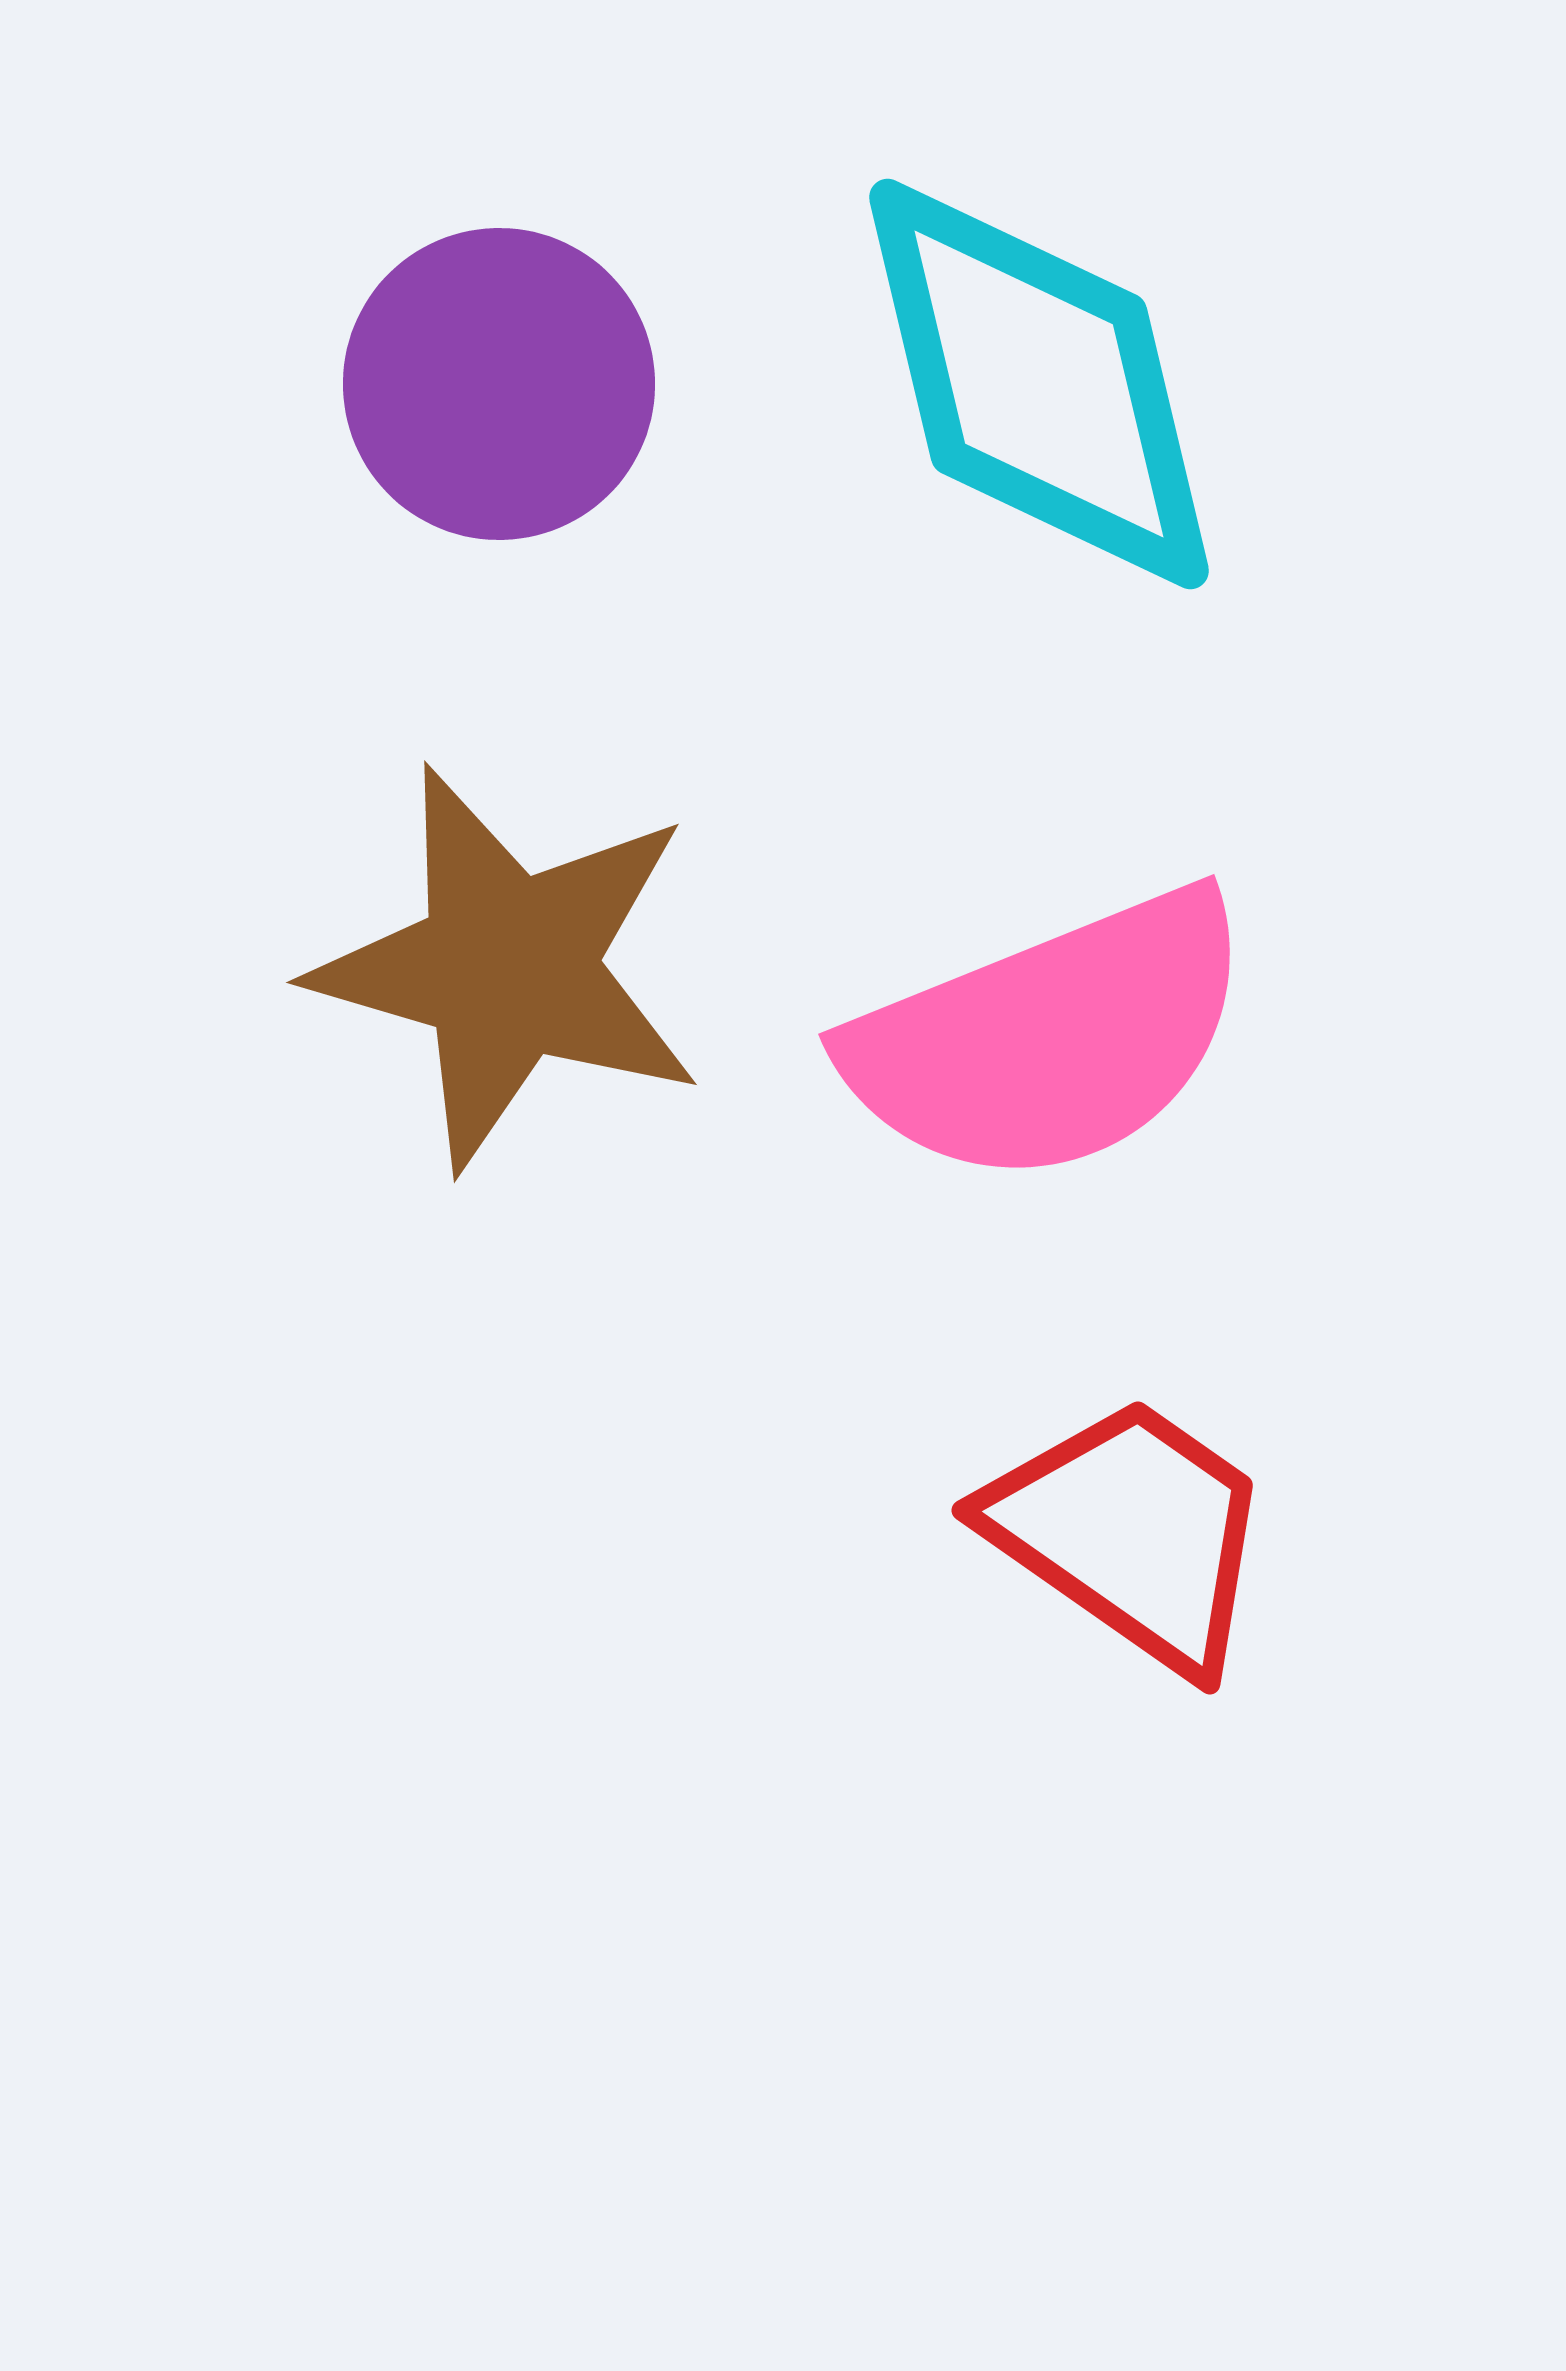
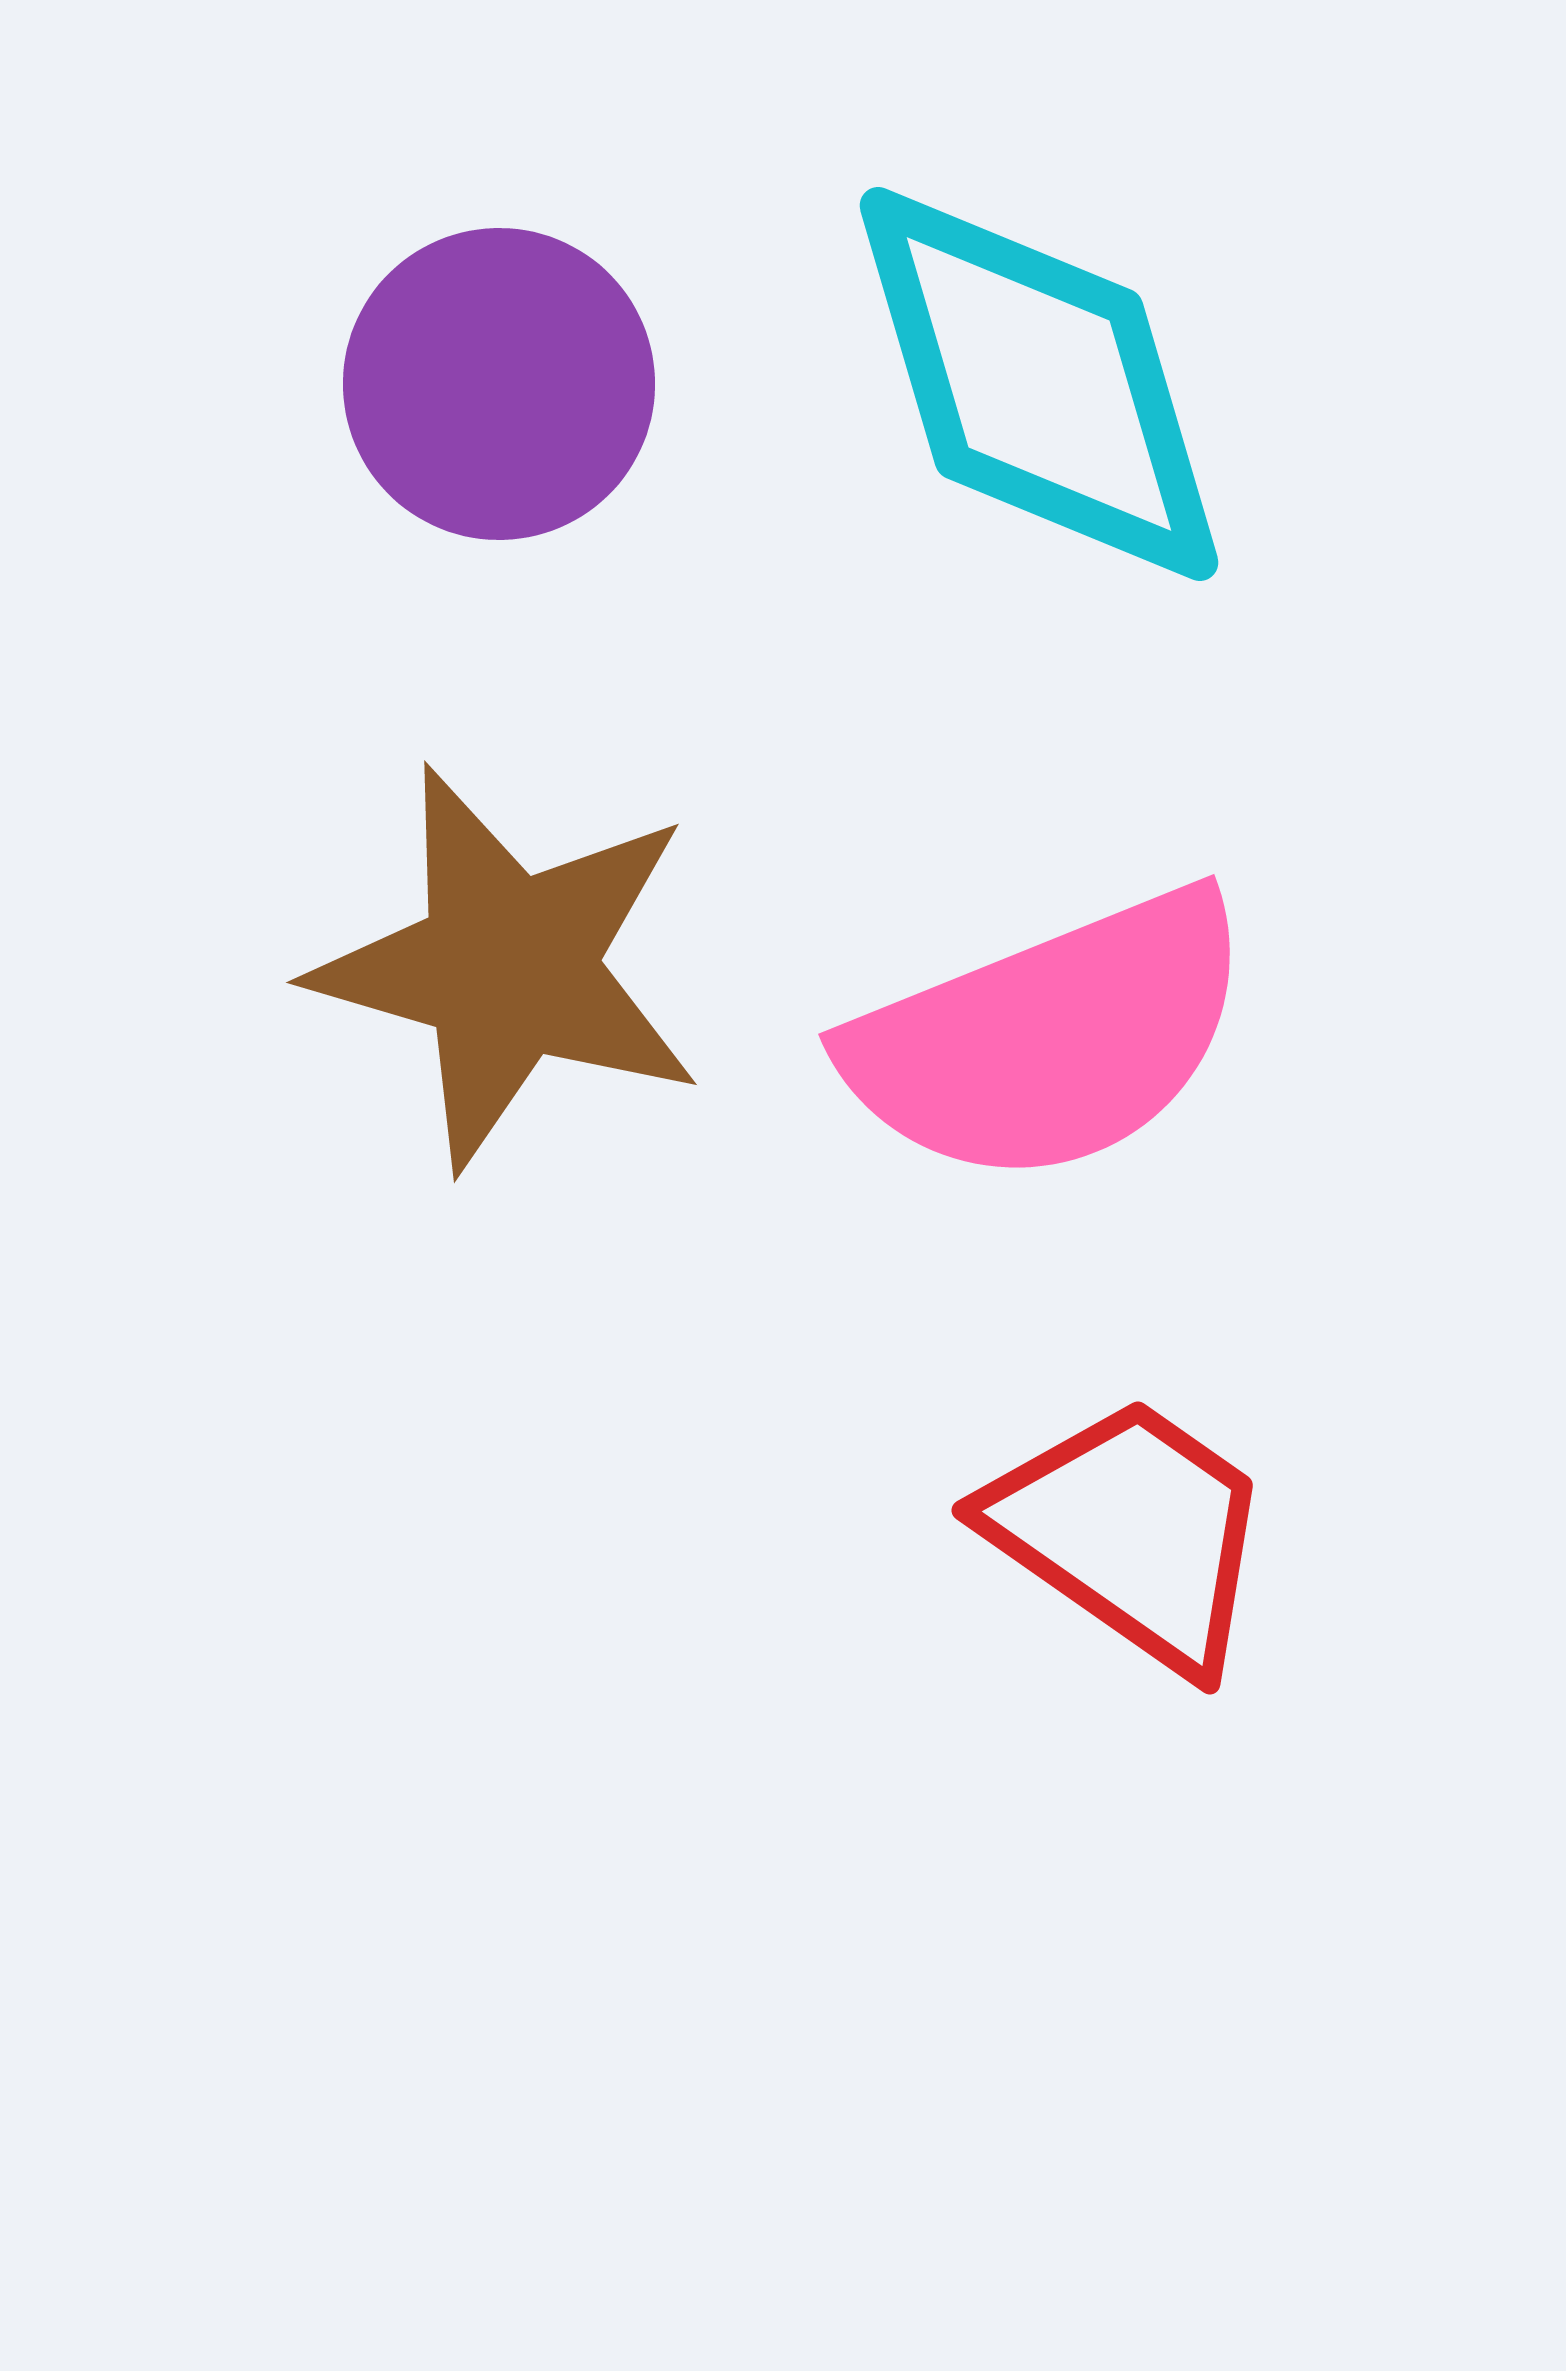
cyan diamond: rotated 3 degrees counterclockwise
